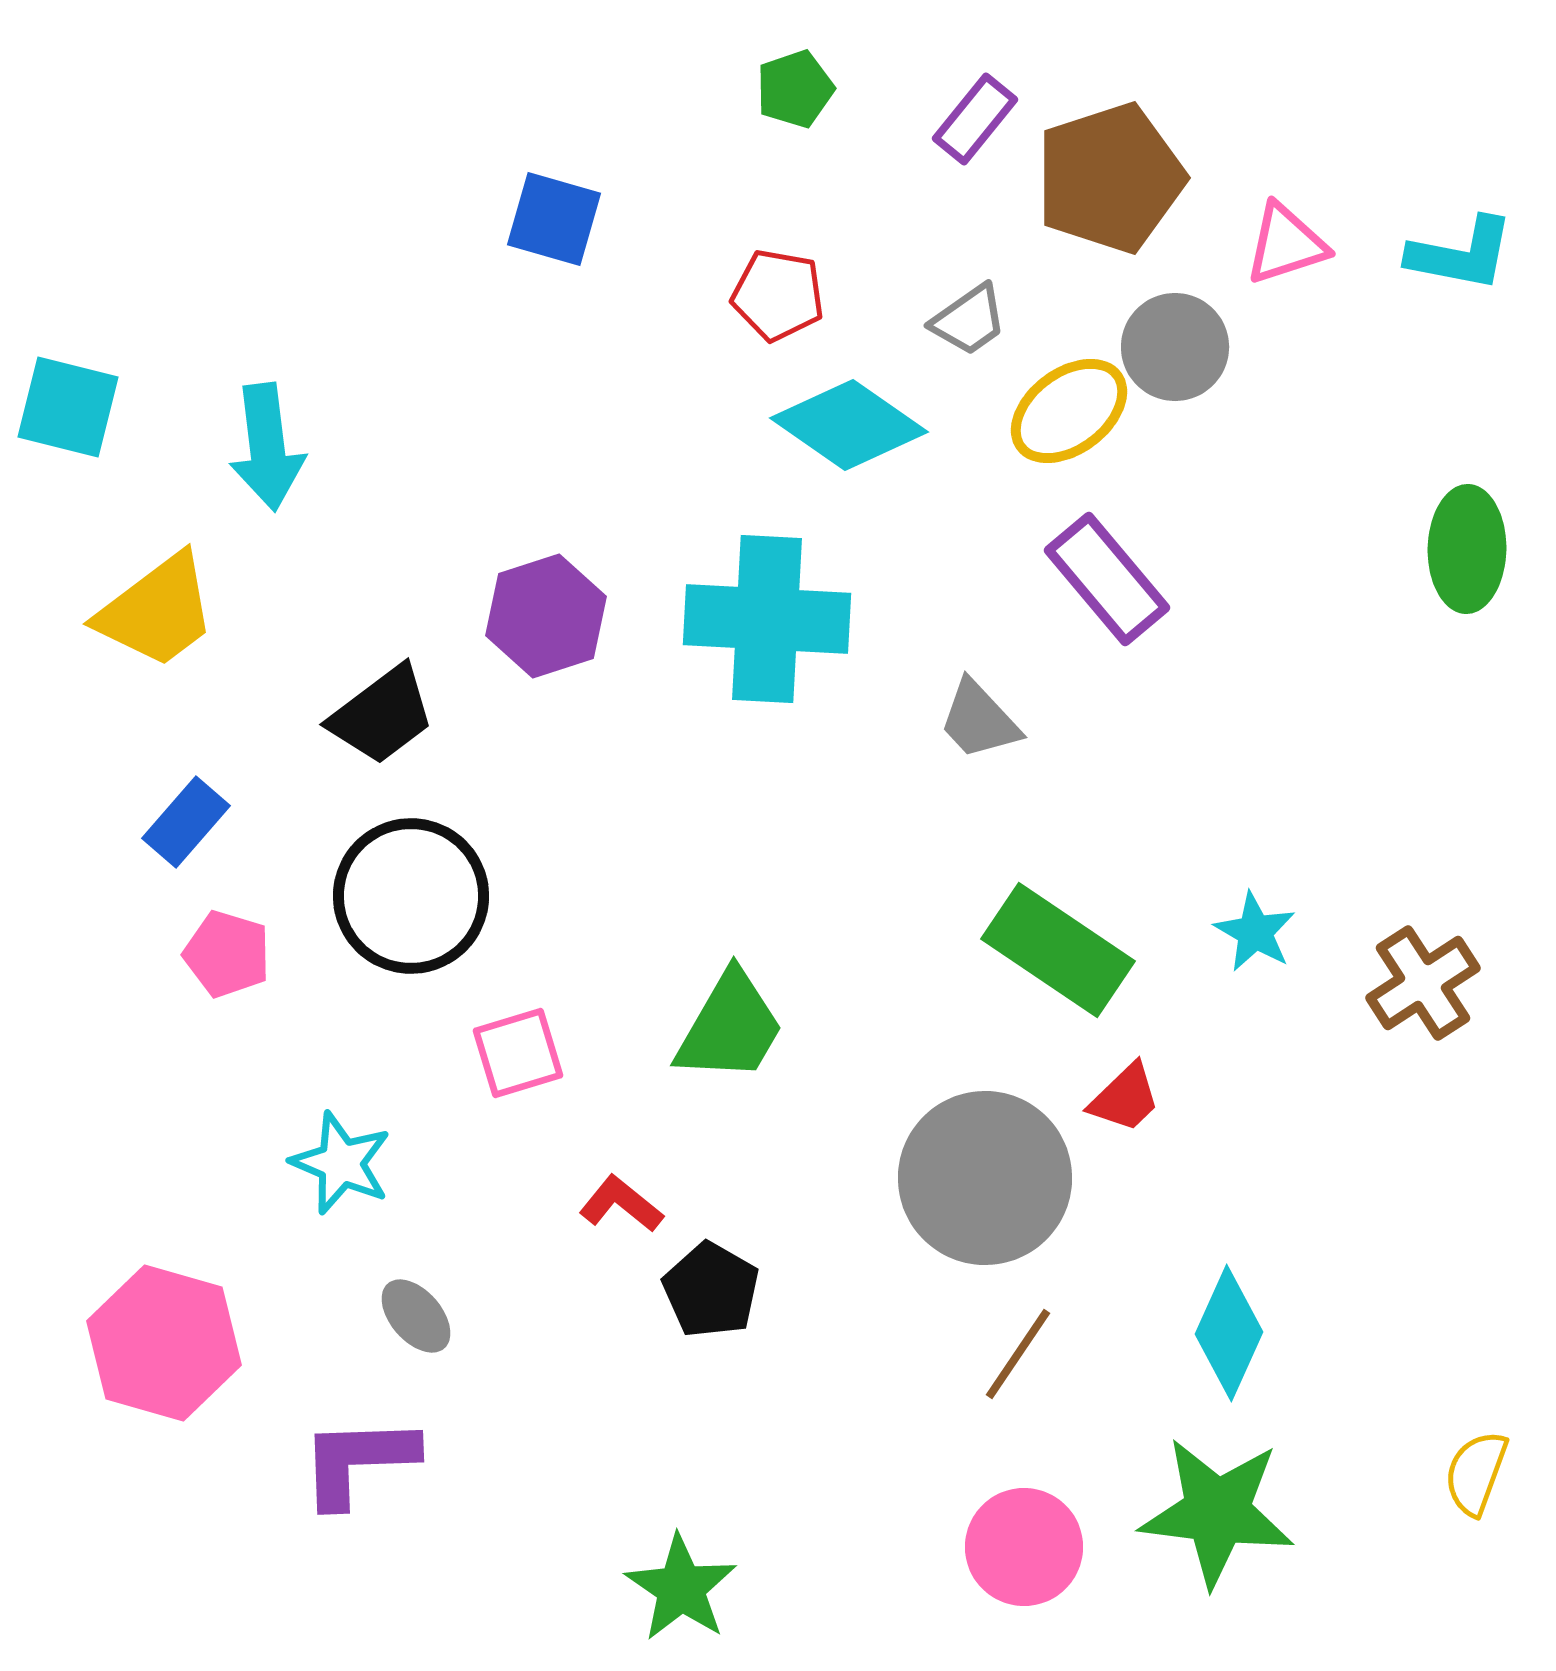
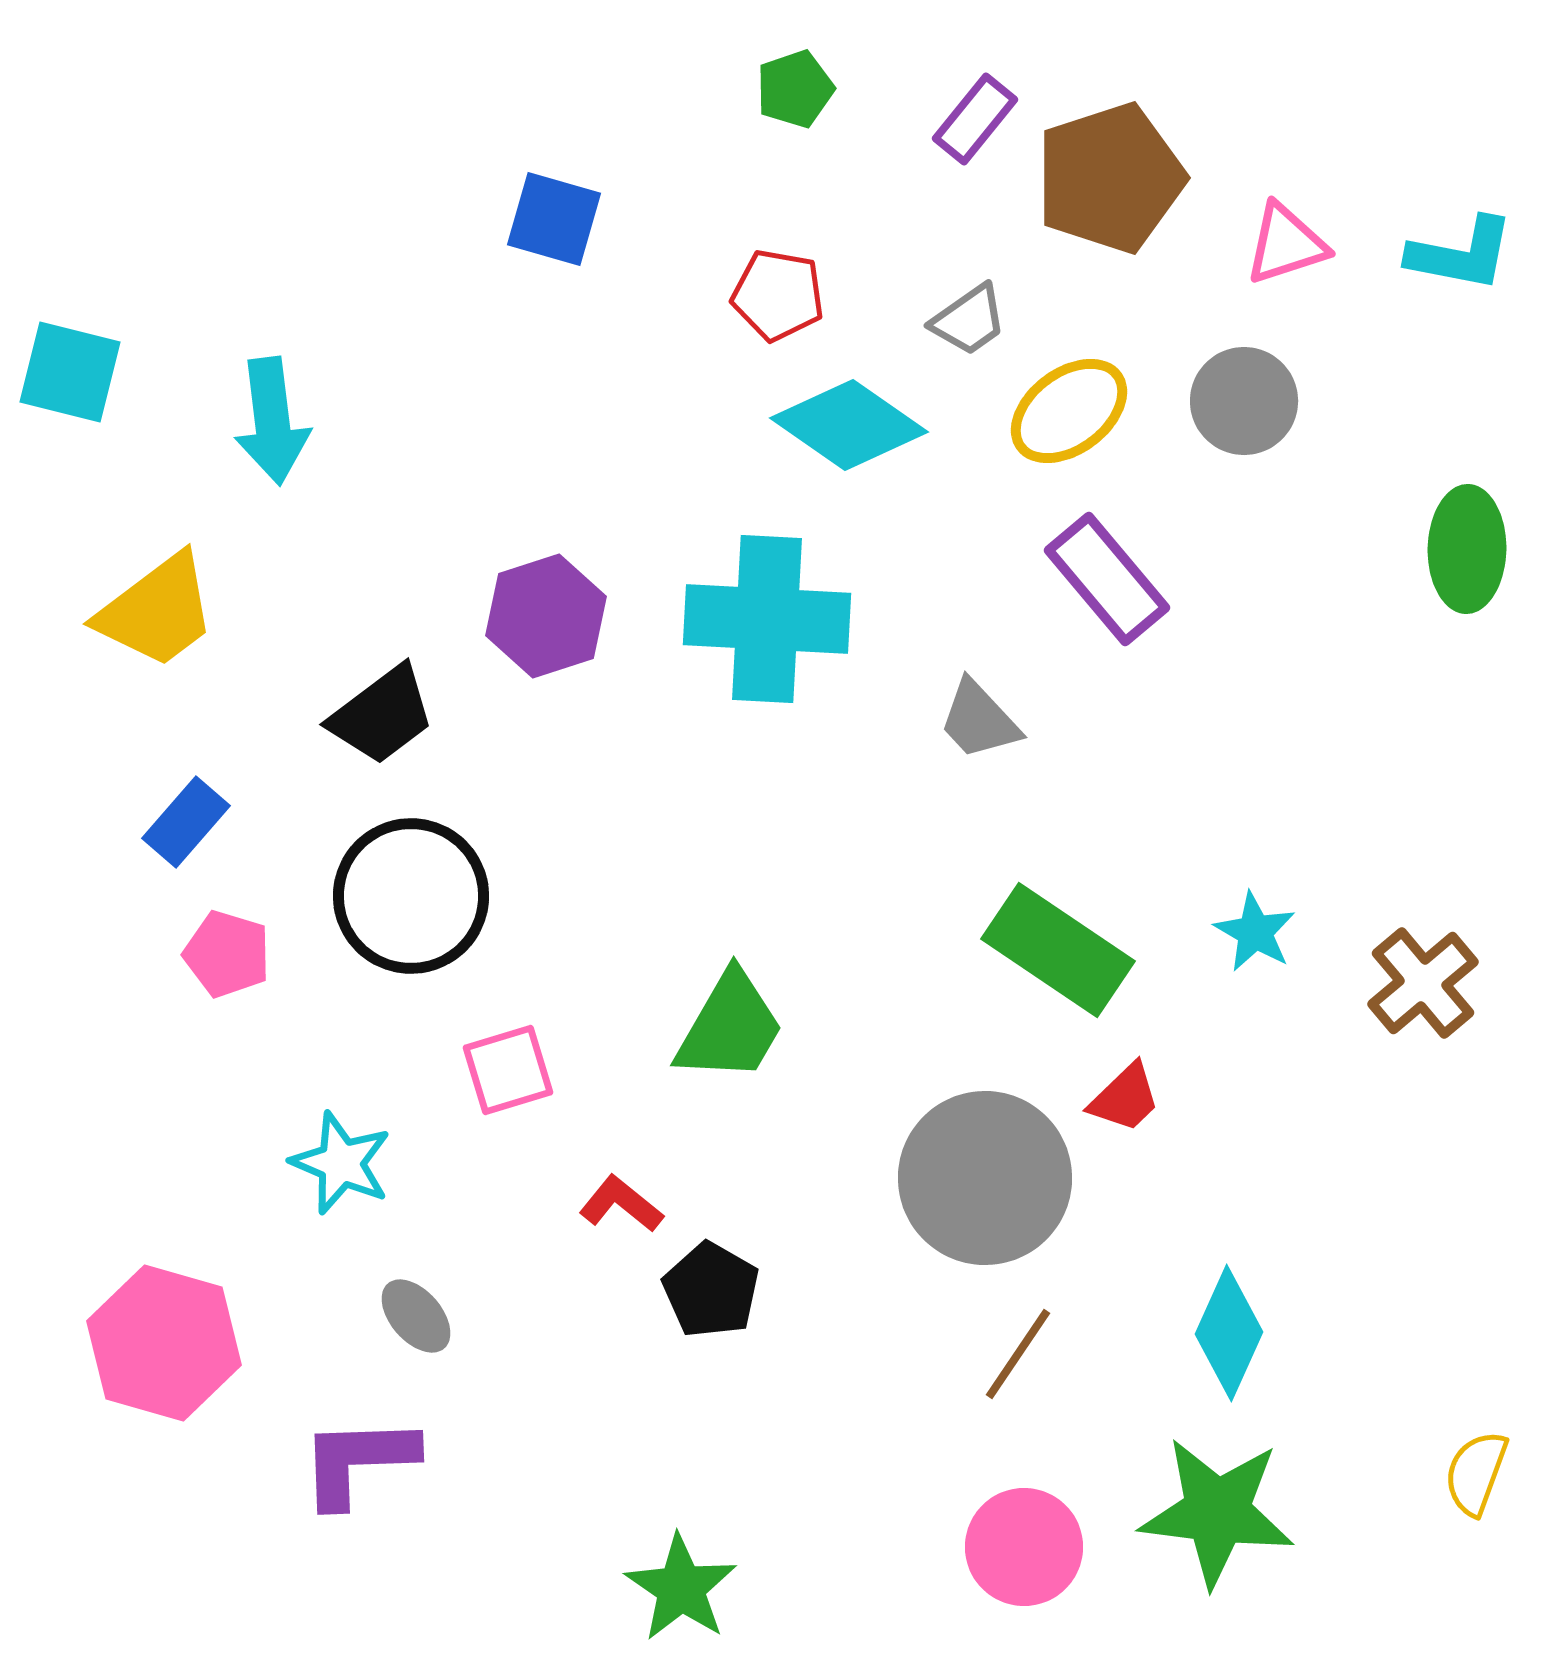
gray circle at (1175, 347): moved 69 px right, 54 px down
cyan square at (68, 407): moved 2 px right, 35 px up
cyan arrow at (267, 447): moved 5 px right, 26 px up
brown cross at (1423, 983): rotated 7 degrees counterclockwise
pink square at (518, 1053): moved 10 px left, 17 px down
